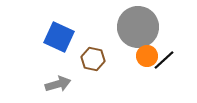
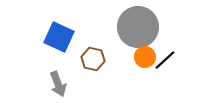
orange circle: moved 2 px left, 1 px down
black line: moved 1 px right
gray arrow: rotated 85 degrees clockwise
